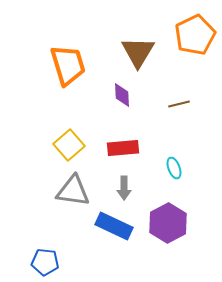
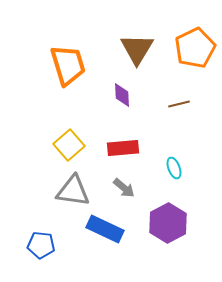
orange pentagon: moved 13 px down
brown triangle: moved 1 px left, 3 px up
gray arrow: rotated 50 degrees counterclockwise
blue rectangle: moved 9 px left, 3 px down
blue pentagon: moved 4 px left, 17 px up
